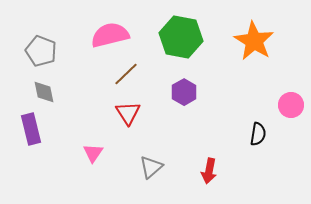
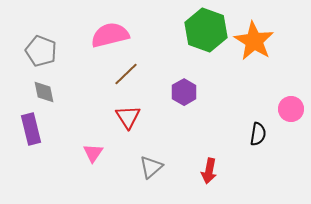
green hexagon: moved 25 px right, 7 px up; rotated 9 degrees clockwise
pink circle: moved 4 px down
red triangle: moved 4 px down
